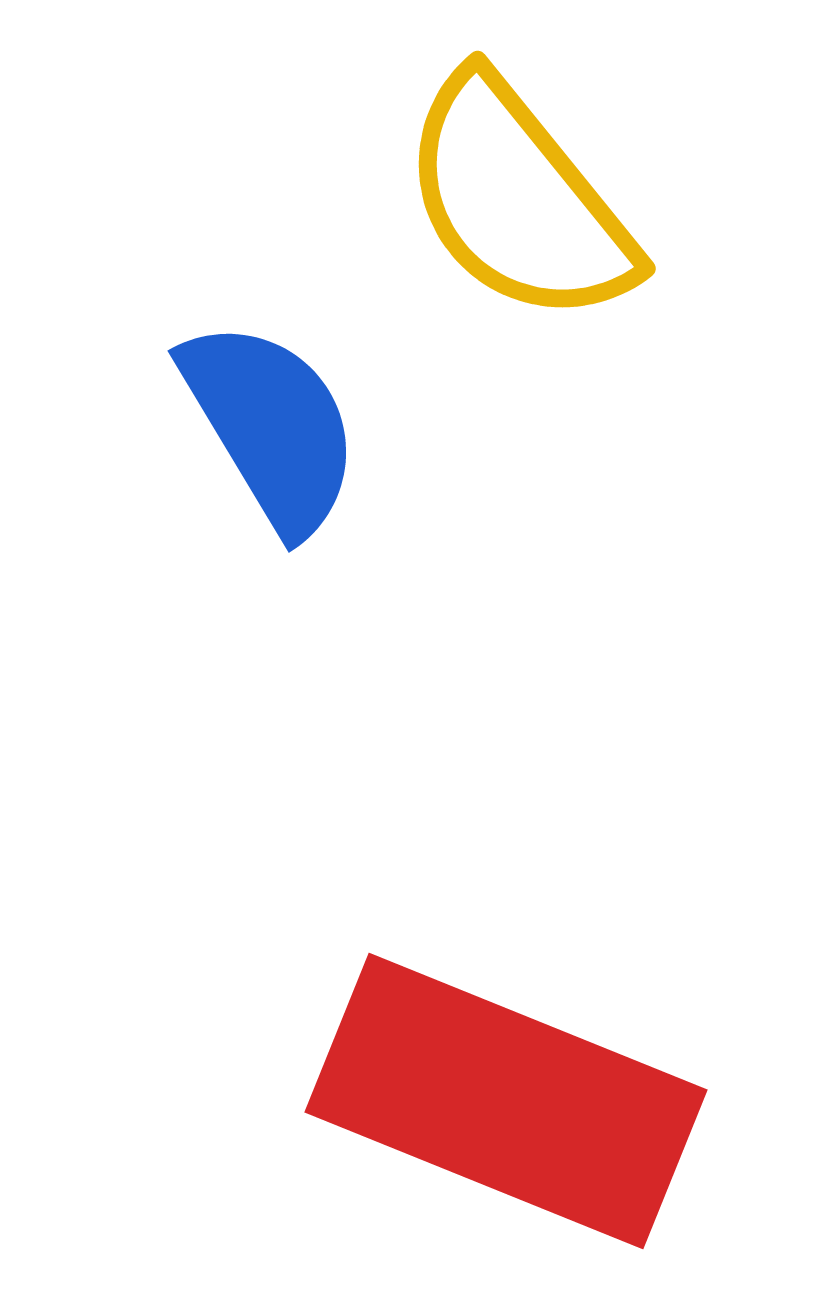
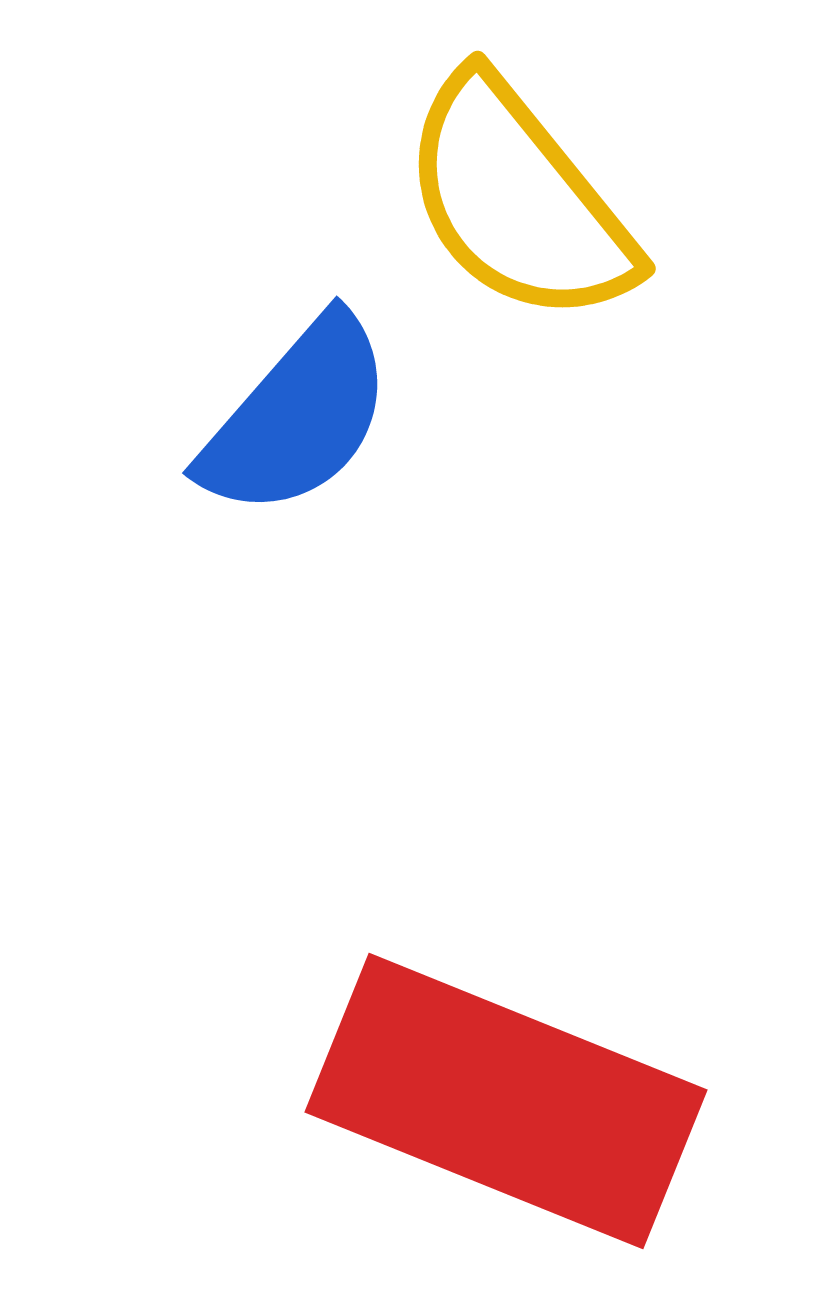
blue semicircle: moved 26 px right, 9 px up; rotated 72 degrees clockwise
